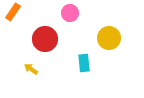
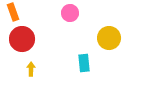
orange rectangle: rotated 54 degrees counterclockwise
red circle: moved 23 px left
yellow arrow: rotated 56 degrees clockwise
